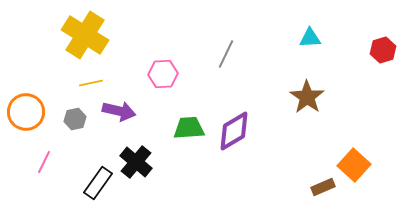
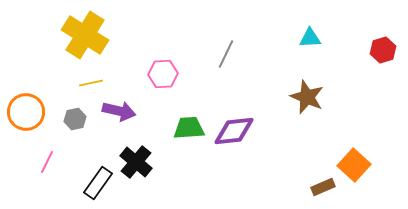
brown star: rotated 12 degrees counterclockwise
purple diamond: rotated 24 degrees clockwise
pink line: moved 3 px right
